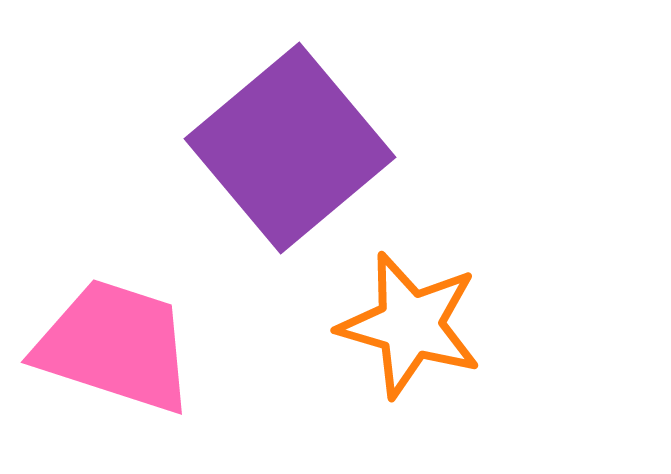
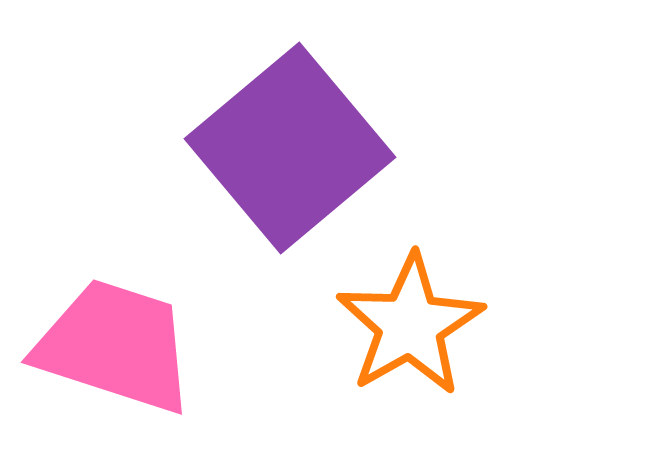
orange star: rotated 26 degrees clockwise
